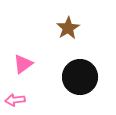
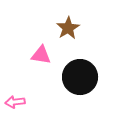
pink triangle: moved 18 px right, 9 px up; rotated 45 degrees clockwise
pink arrow: moved 2 px down
